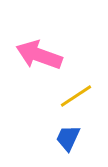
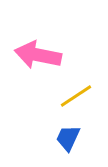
pink arrow: moved 1 px left; rotated 9 degrees counterclockwise
